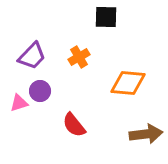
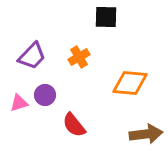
orange diamond: moved 2 px right
purple circle: moved 5 px right, 4 px down
